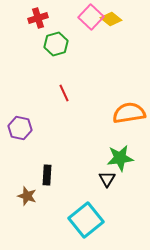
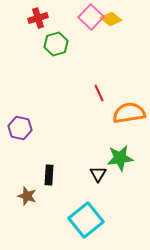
red line: moved 35 px right
black rectangle: moved 2 px right
black triangle: moved 9 px left, 5 px up
